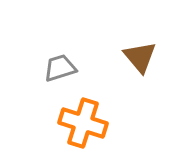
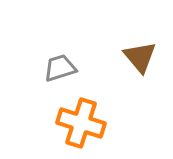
orange cross: moved 2 px left
